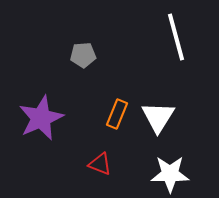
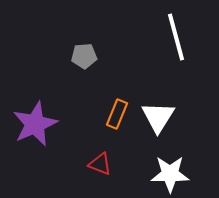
gray pentagon: moved 1 px right, 1 px down
purple star: moved 6 px left, 6 px down
